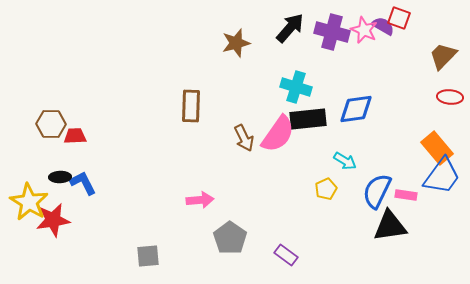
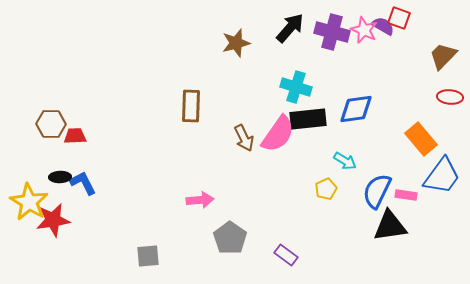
orange rectangle: moved 16 px left, 9 px up
